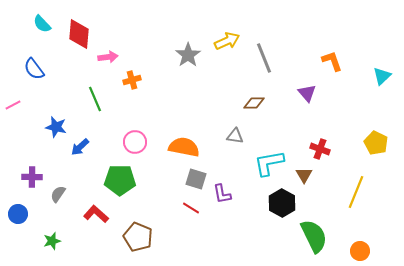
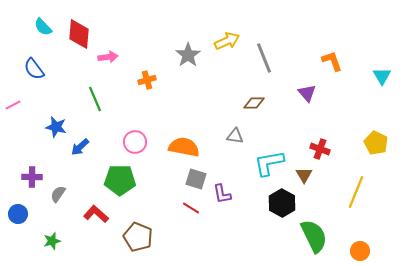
cyan semicircle: moved 1 px right, 3 px down
cyan triangle: rotated 18 degrees counterclockwise
orange cross: moved 15 px right
